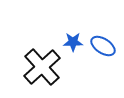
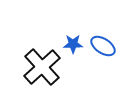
blue star: moved 2 px down
